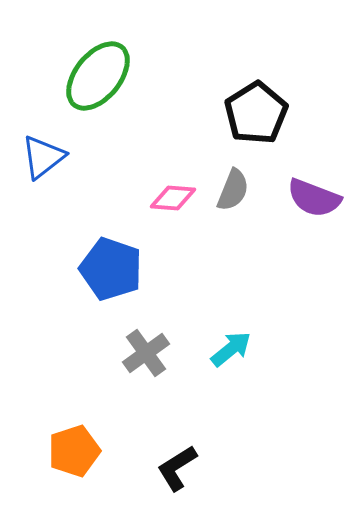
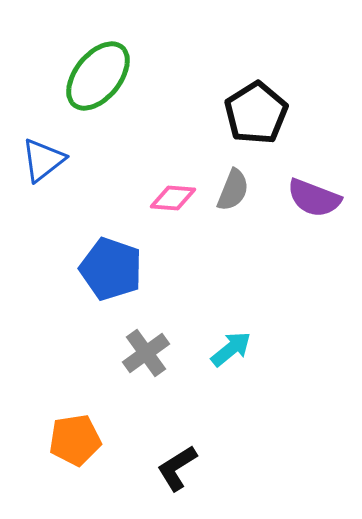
blue triangle: moved 3 px down
orange pentagon: moved 1 px right, 11 px up; rotated 9 degrees clockwise
